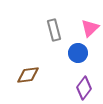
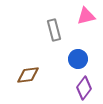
pink triangle: moved 4 px left, 12 px up; rotated 30 degrees clockwise
blue circle: moved 6 px down
